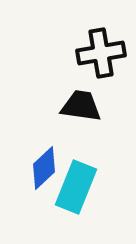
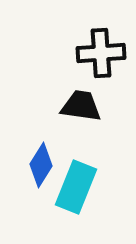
black cross: rotated 6 degrees clockwise
blue diamond: moved 3 px left, 3 px up; rotated 15 degrees counterclockwise
